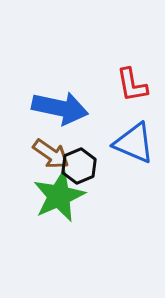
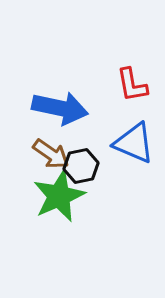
black hexagon: moved 2 px right; rotated 12 degrees clockwise
